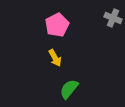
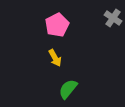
gray cross: rotated 12 degrees clockwise
green semicircle: moved 1 px left
